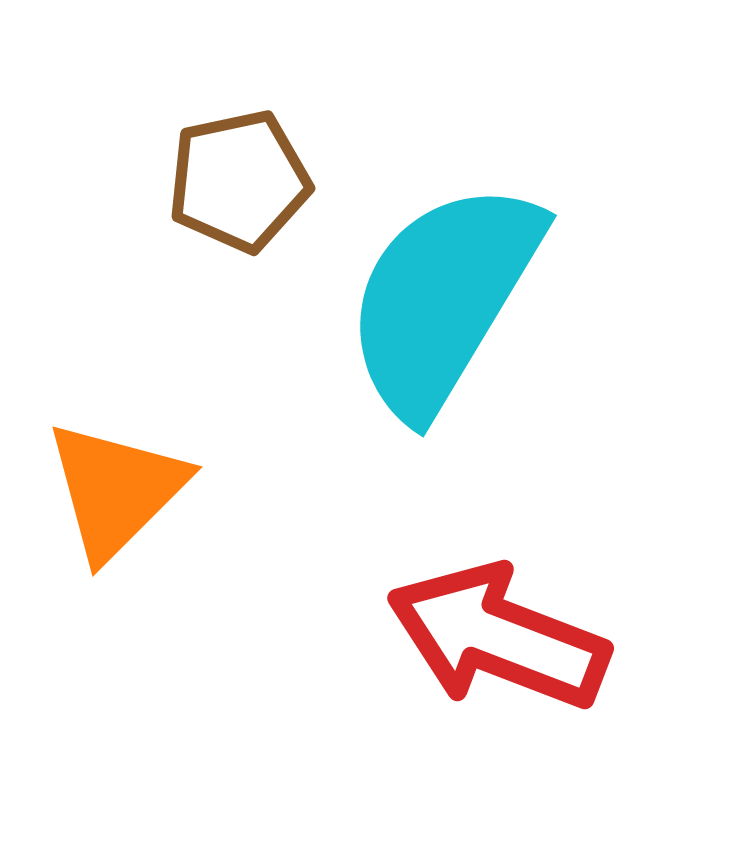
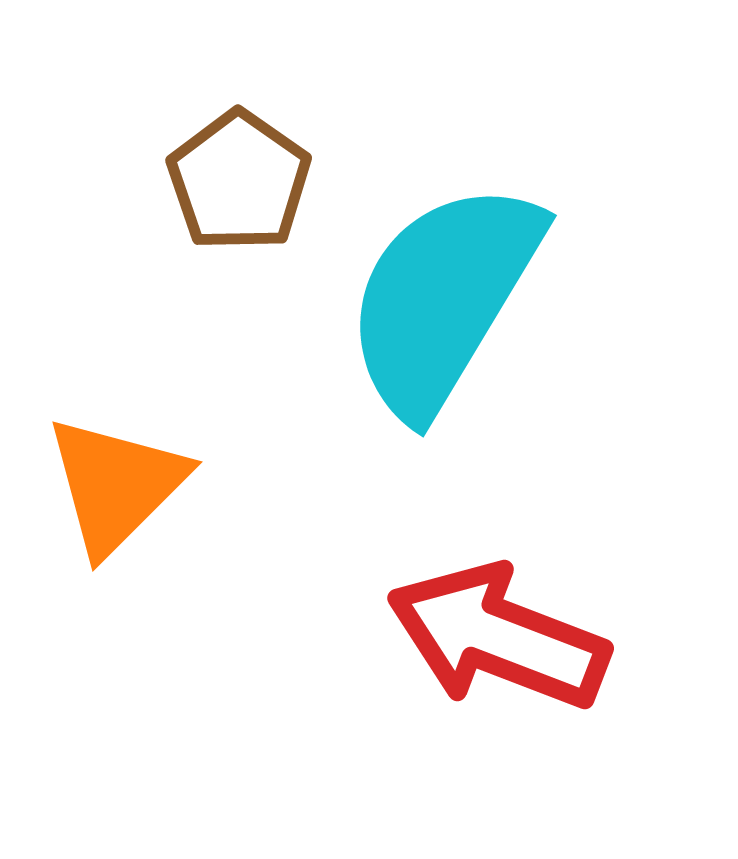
brown pentagon: rotated 25 degrees counterclockwise
orange triangle: moved 5 px up
